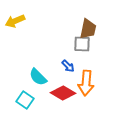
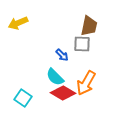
yellow arrow: moved 3 px right, 2 px down
brown trapezoid: moved 1 px right, 3 px up
blue arrow: moved 6 px left, 11 px up
cyan semicircle: moved 17 px right
orange arrow: rotated 25 degrees clockwise
cyan square: moved 2 px left, 2 px up
